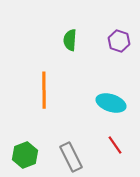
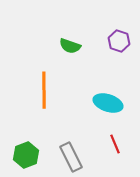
green semicircle: moved 6 px down; rotated 75 degrees counterclockwise
cyan ellipse: moved 3 px left
red line: moved 1 px up; rotated 12 degrees clockwise
green hexagon: moved 1 px right
